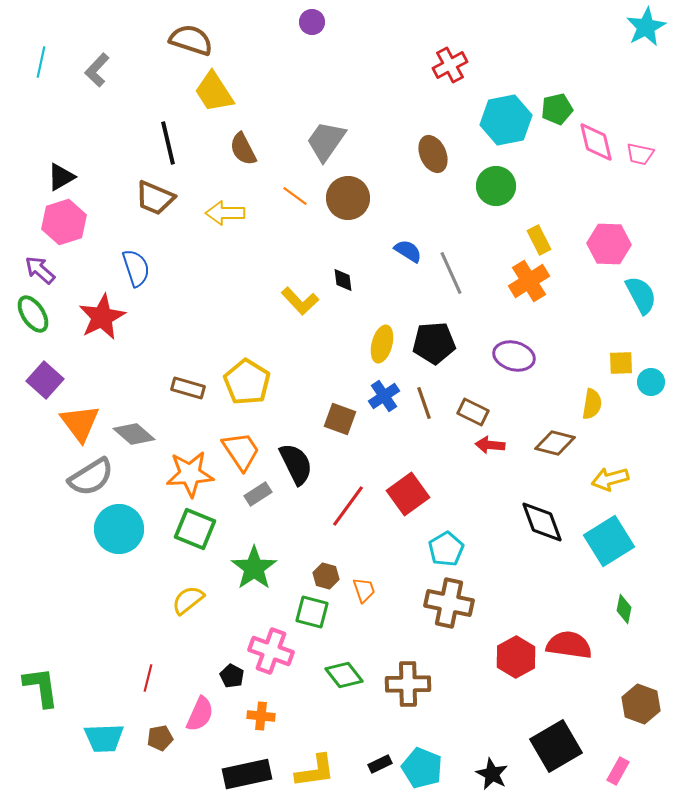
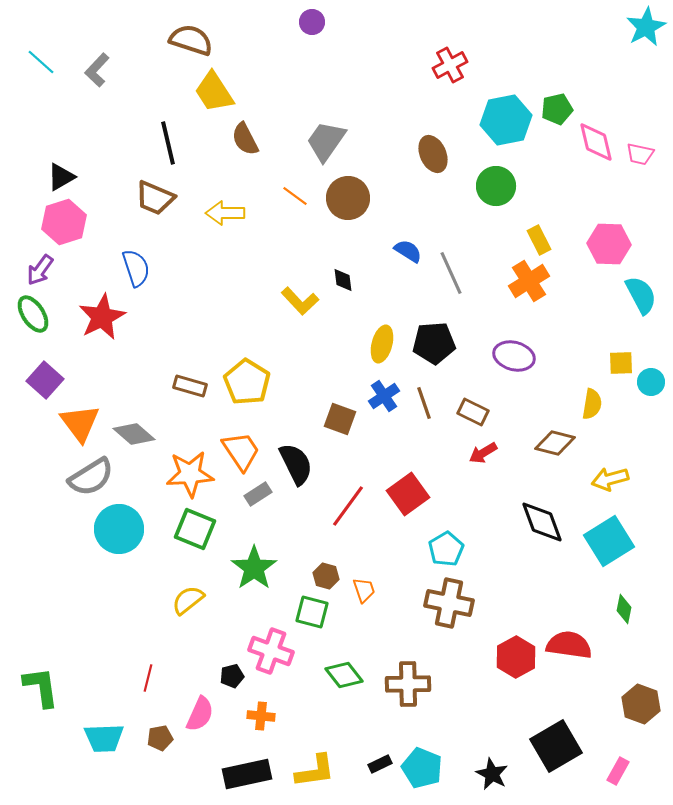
cyan line at (41, 62): rotated 60 degrees counterclockwise
brown semicircle at (243, 149): moved 2 px right, 10 px up
purple arrow at (40, 270): rotated 96 degrees counterclockwise
brown rectangle at (188, 388): moved 2 px right, 2 px up
red arrow at (490, 445): moved 7 px left, 8 px down; rotated 36 degrees counterclockwise
black pentagon at (232, 676): rotated 30 degrees clockwise
